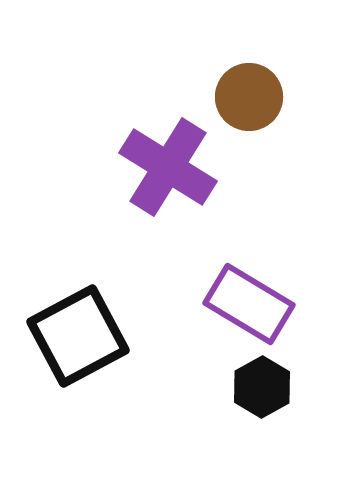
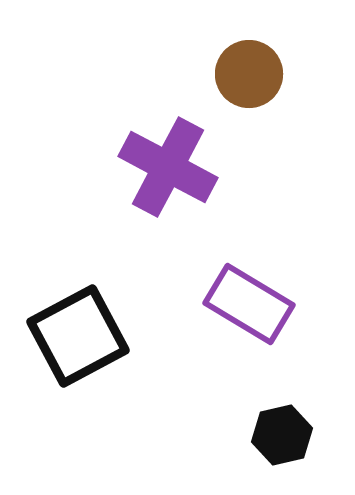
brown circle: moved 23 px up
purple cross: rotated 4 degrees counterclockwise
black hexagon: moved 20 px right, 48 px down; rotated 16 degrees clockwise
